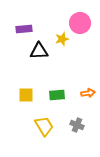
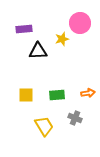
black triangle: moved 1 px left
gray cross: moved 2 px left, 7 px up
